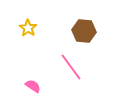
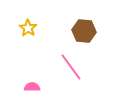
pink semicircle: moved 1 px left, 1 px down; rotated 35 degrees counterclockwise
